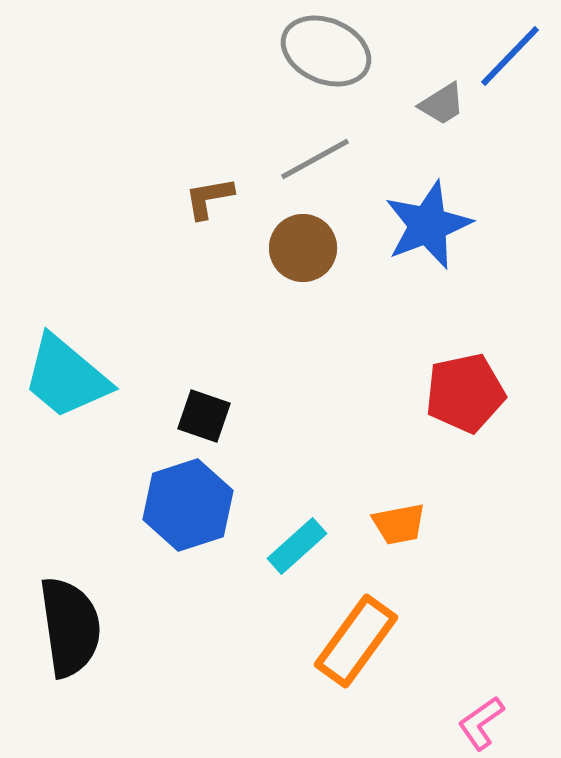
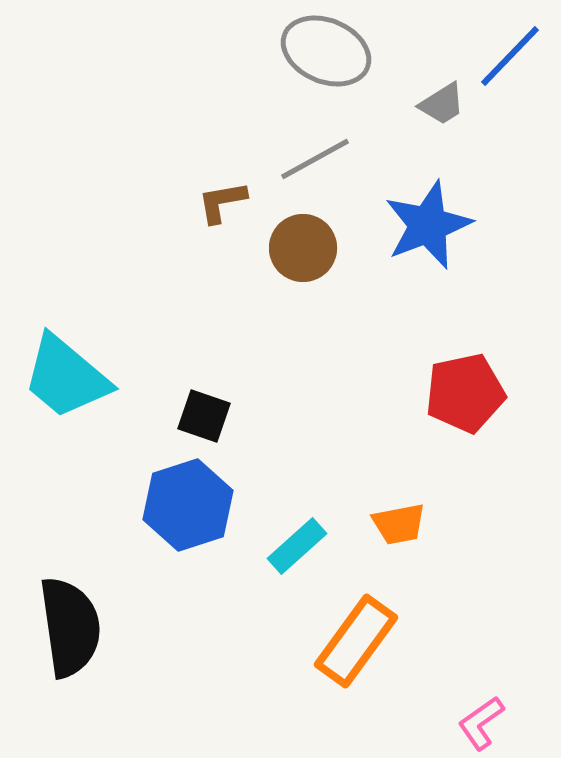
brown L-shape: moved 13 px right, 4 px down
